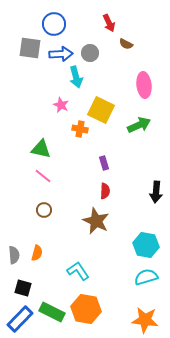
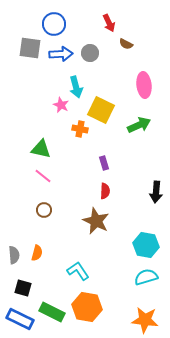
cyan arrow: moved 10 px down
orange hexagon: moved 1 px right, 2 px up
blue rectangle: rotated 72 degrees clockwise
